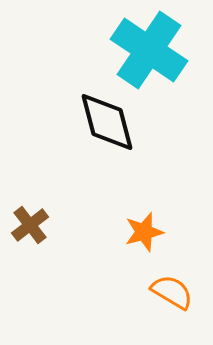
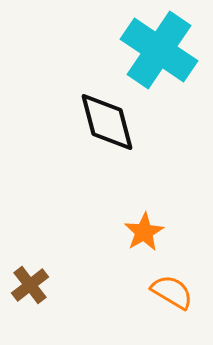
cyan cross: moved 10 px right
brown cross: moved 60 px down
orange star: rotated 15 degrees counterclockwise
